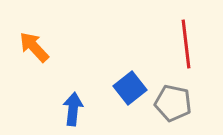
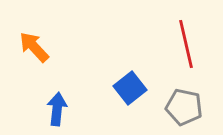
red line: rotated 6 degrees counterclockwise
gray pentagon: moved 11 px right, 4 px down
blue arrow: moved 16 px left
